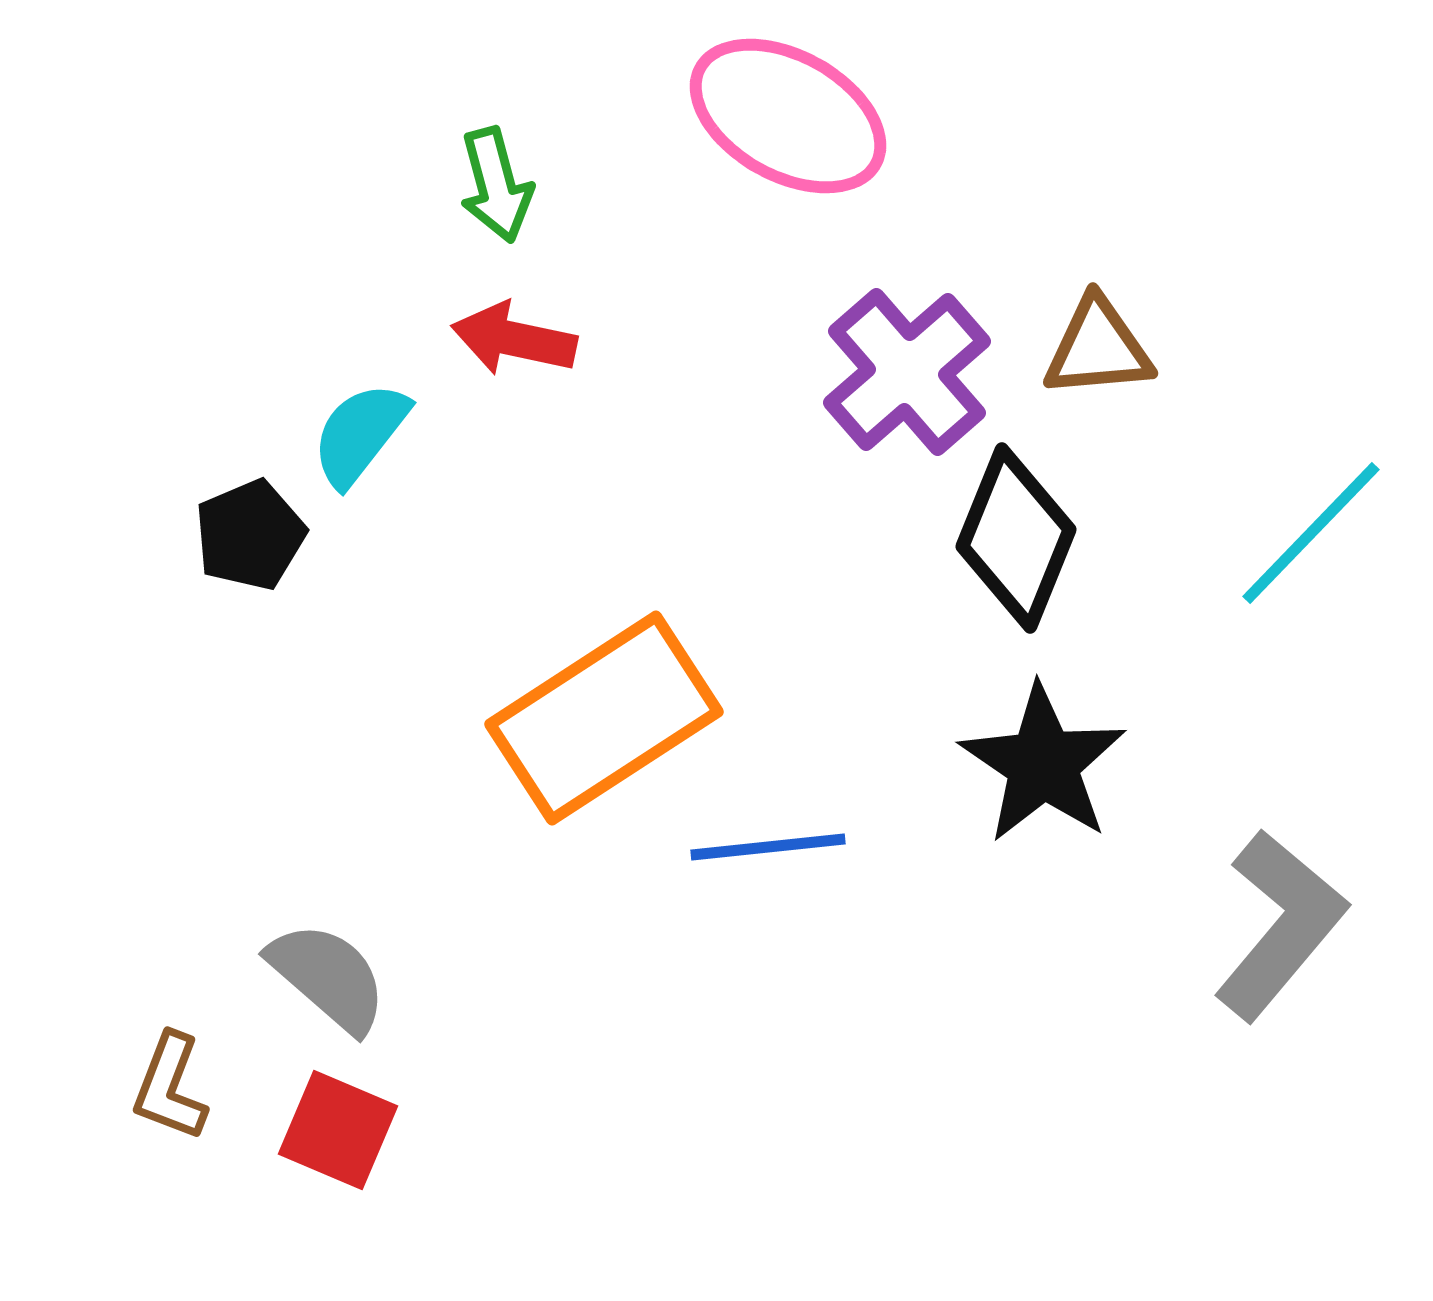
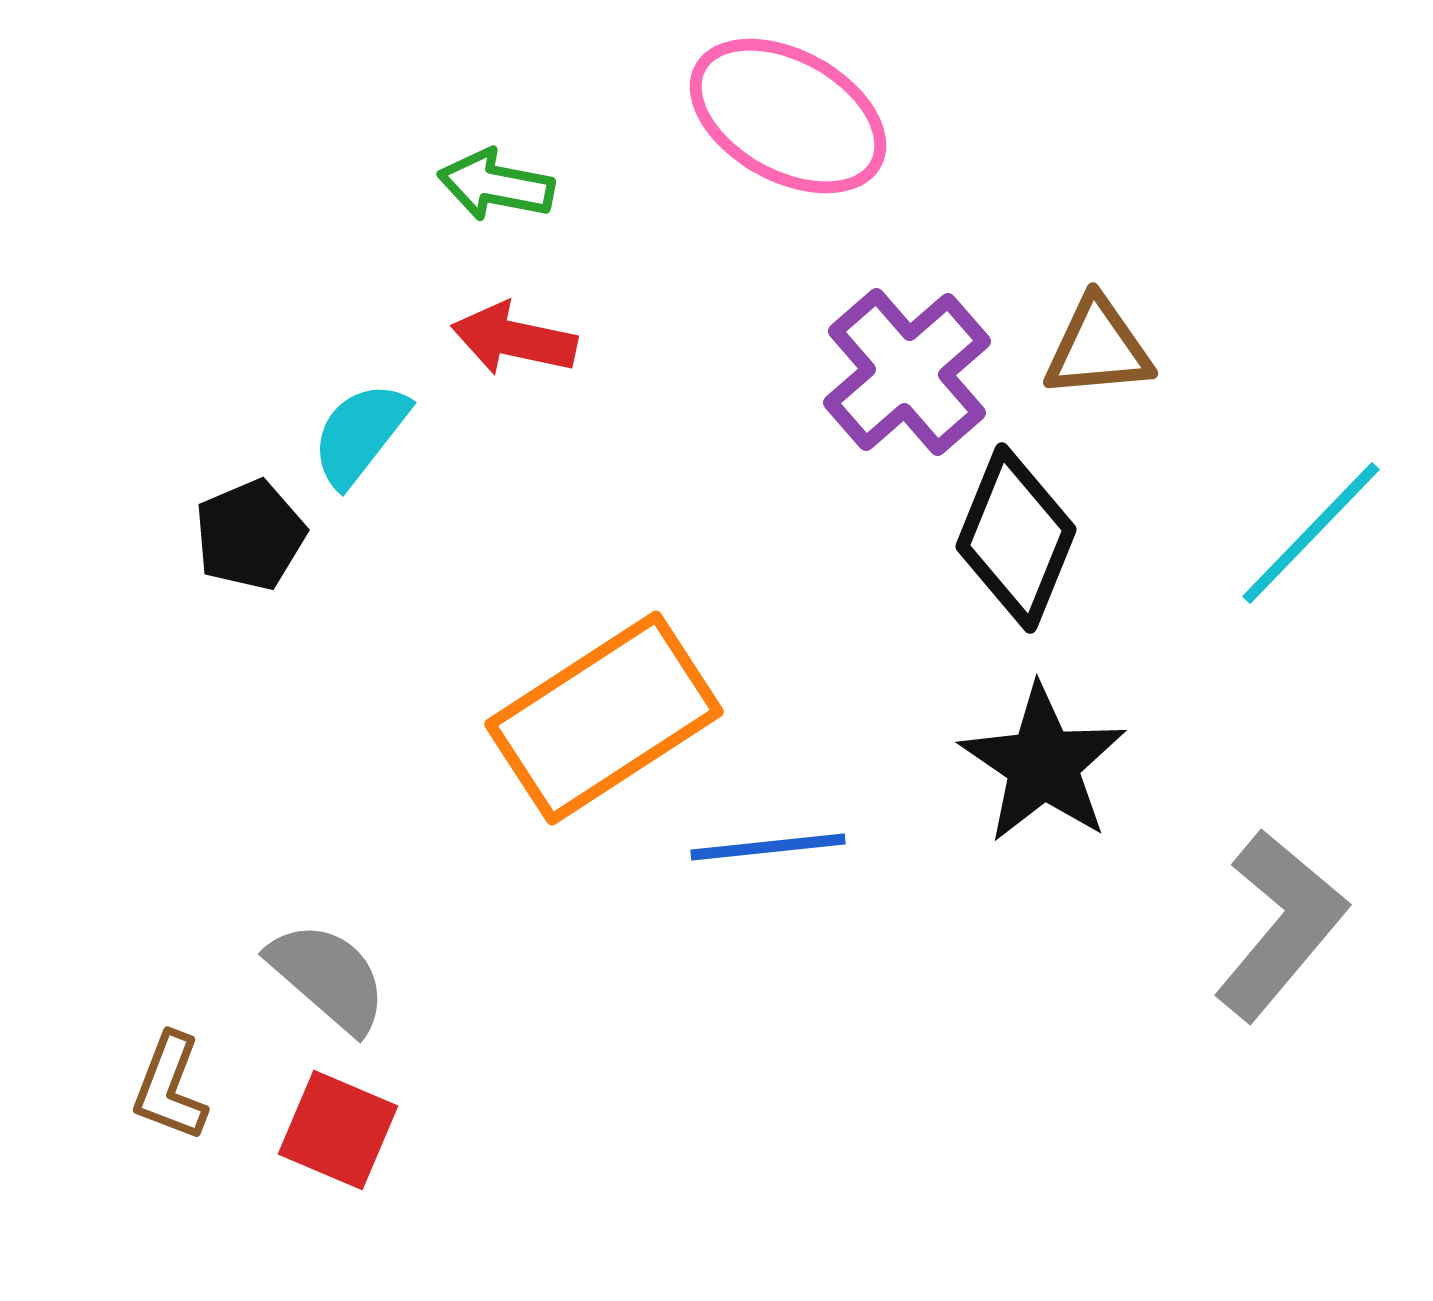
green arrow: rotated 116 degrees clockwise
